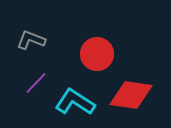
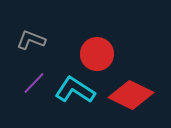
purple line: moved 2 px left
red diamond: rotated 18 degrees clockwise
cyan L-shape: moved 12 px up
